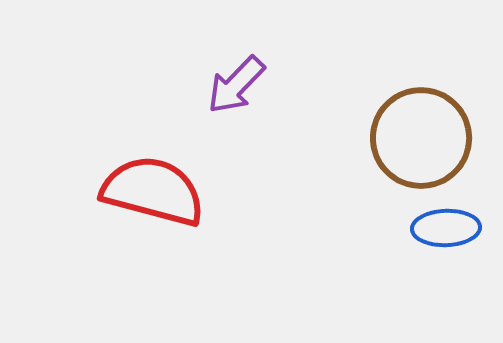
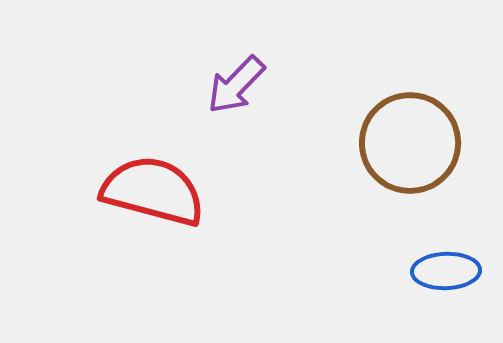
brown circle: moved 11 px left, 5 px down
blue ellipse: moved 43 px down
